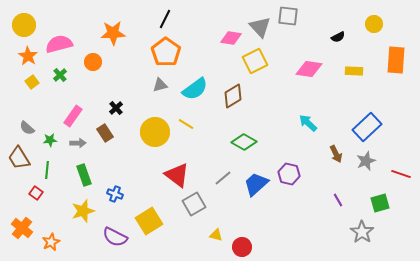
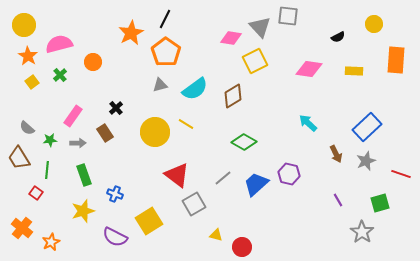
orange star at (113, 33): moved 18 px right; rotated 25 degrees counterclockwise
